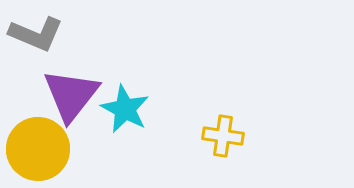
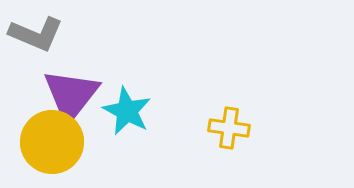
cyan star: moved 2 px right, 2 px down
yellow cross: moved 6 px right, 8 px up
yellow circle: moved 14 px right, 7 px up
